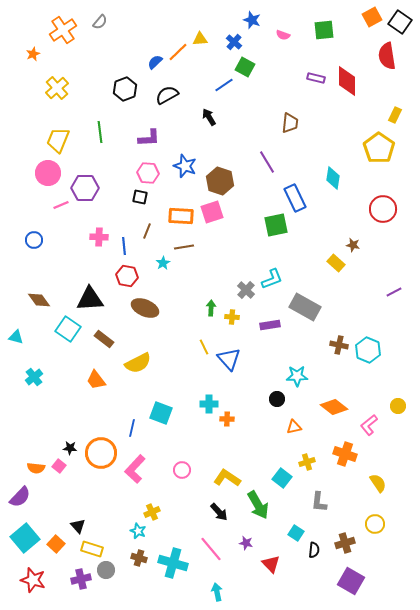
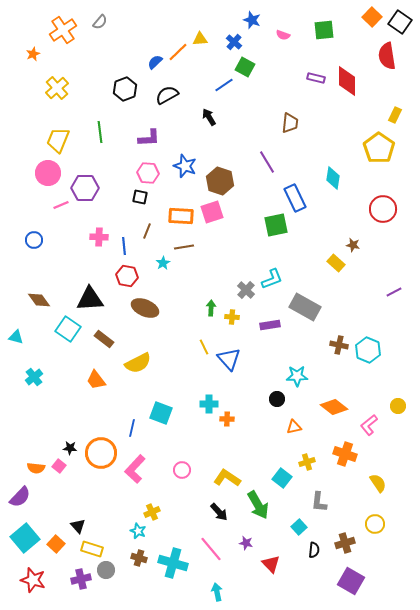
orange square at (372, 17): rotated 18 degrees counterclockwise
cyan square at (296, 533): moved 3 px right, 6 px up; rotated 14 degrees clockwise
